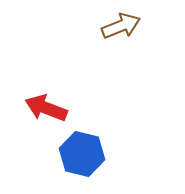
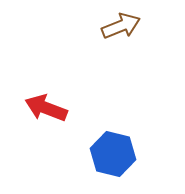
blue hexagon: moved 31 px right
